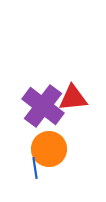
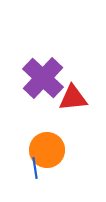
purple cross: moved 28 px up; rotated 6 degrees clockwise
orange circle: moved 2 px left, 1 px down
